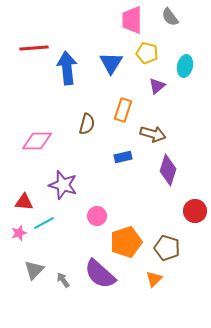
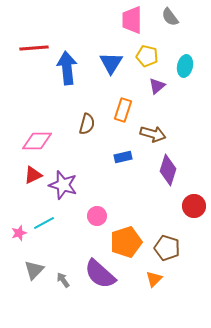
yellow pentagon: moved 3 px down
red triangle: moved 9 px right, 27 px up; rotated 30 degrees counterclockwise
red circle: moved 1 px left, 5 px up
